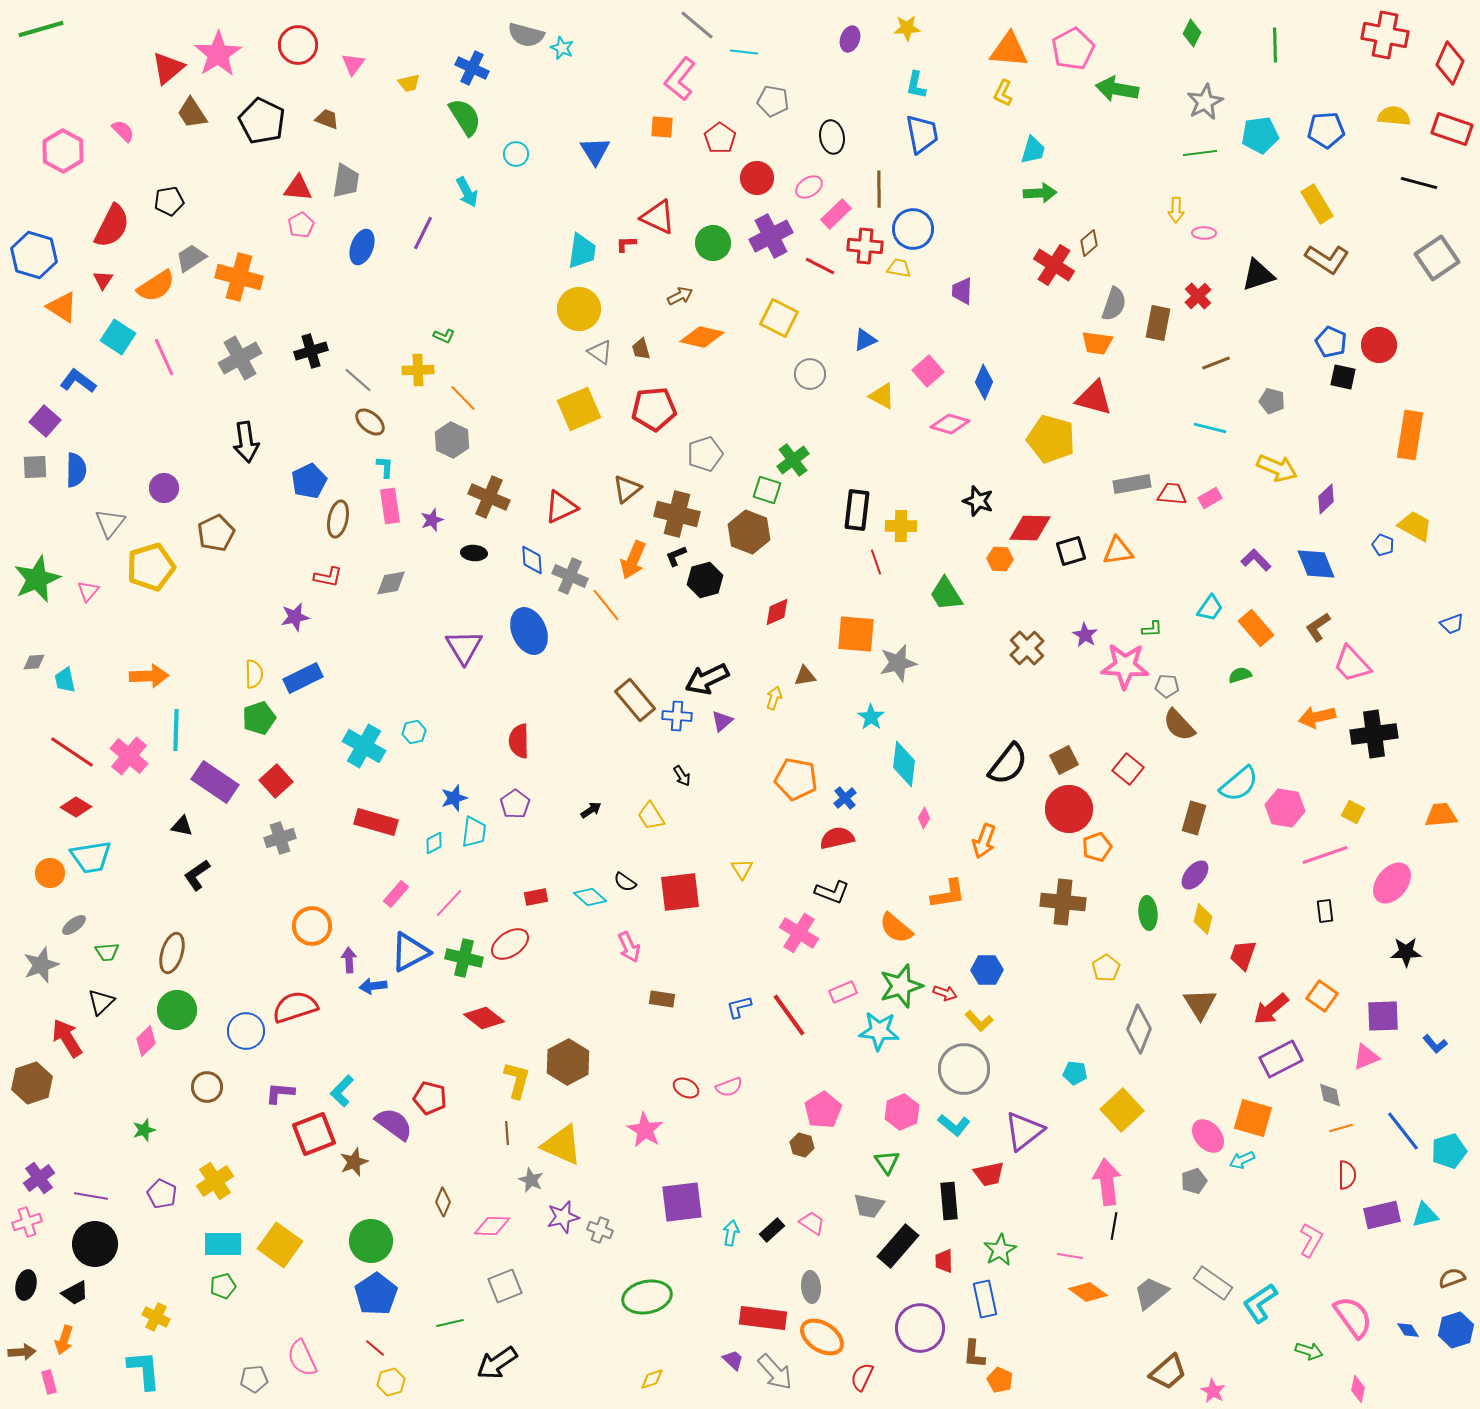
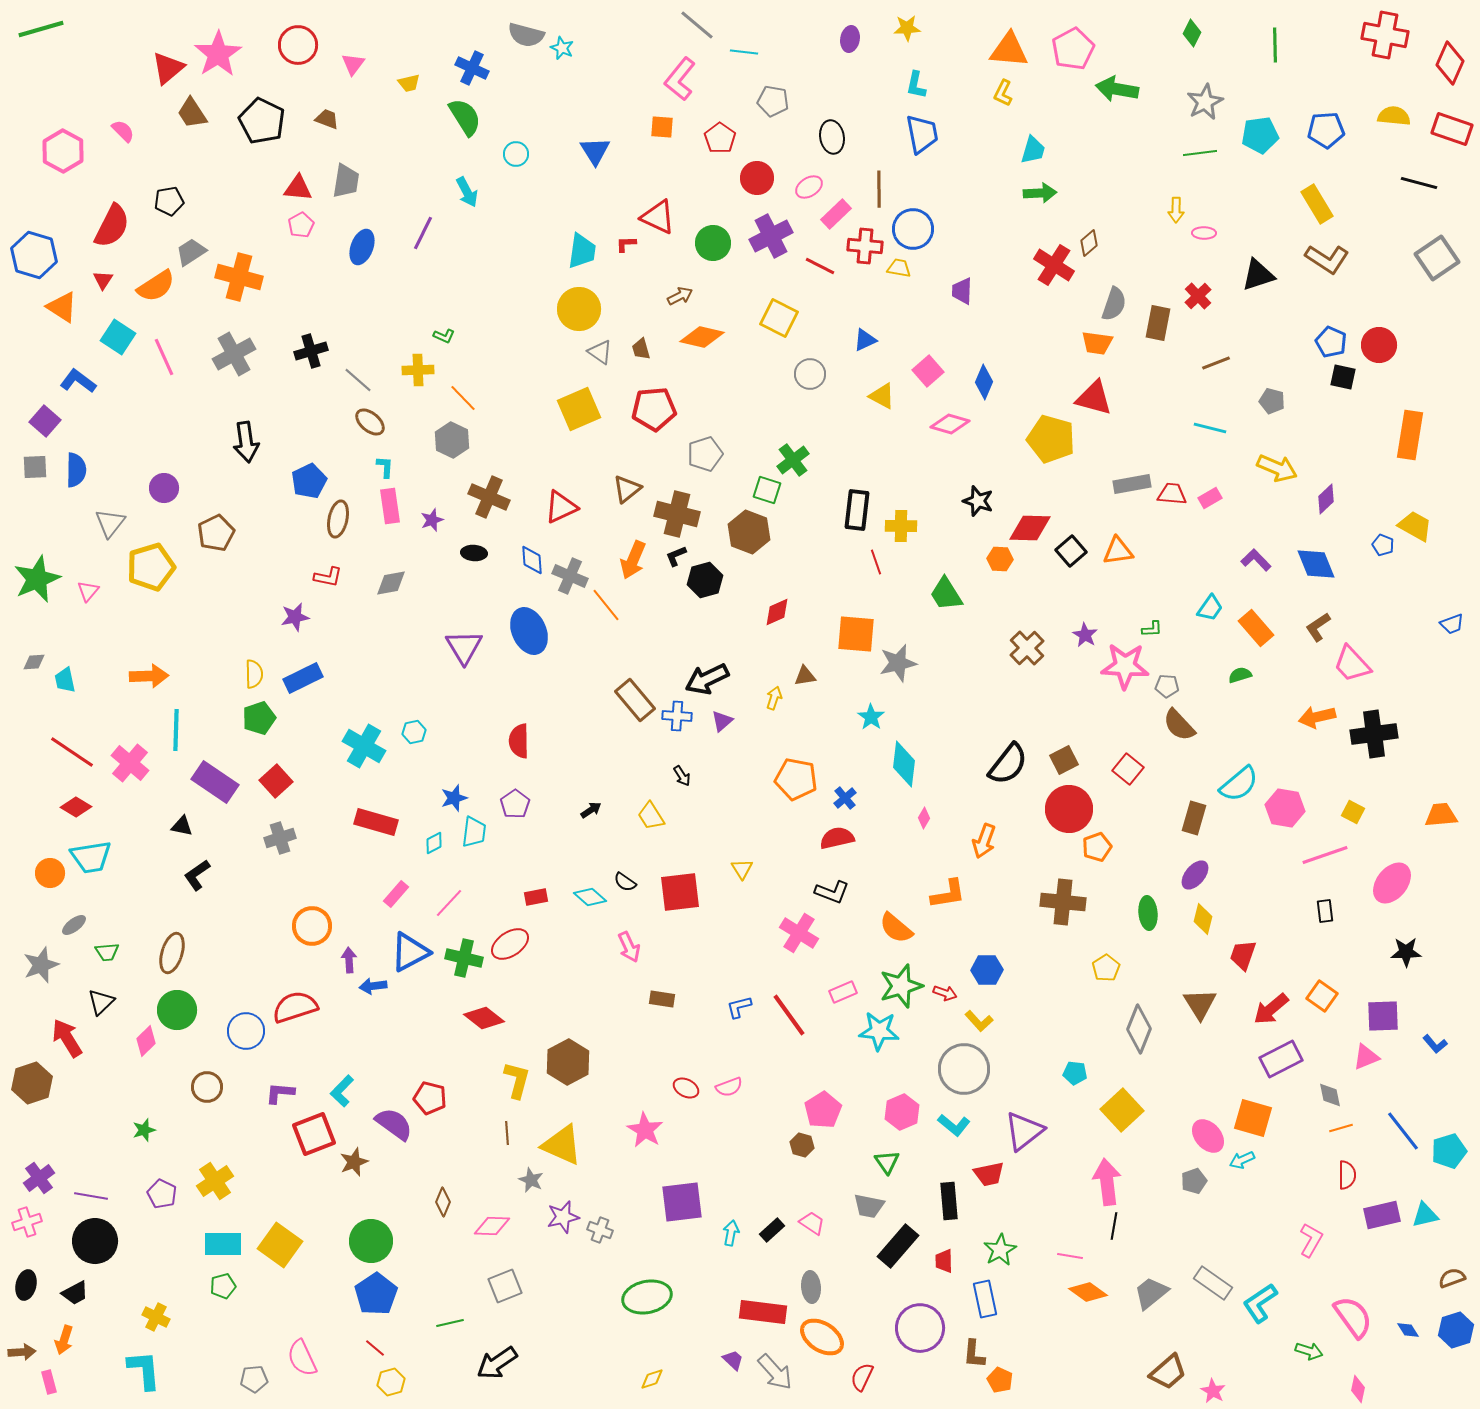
purple ellipse at (850, 39): rotated 10 degrees counterclockwise
gray trapezoid at (191, 258): moved 6 px up
gray cross at (240, 358): moved 6 px left, 4 px up
black square at (1071, 551): rotated 24 degrees counterclockwise
pink cross at (129, 756): moved 1 px right, 7 px down
black circle at (95, 1244): moved 3 px up
red rectangle at (763, 1318): moved 6 px up
